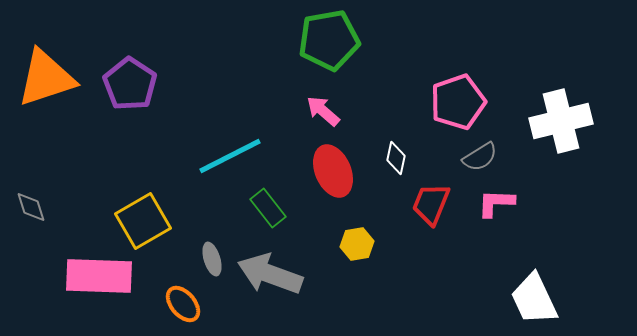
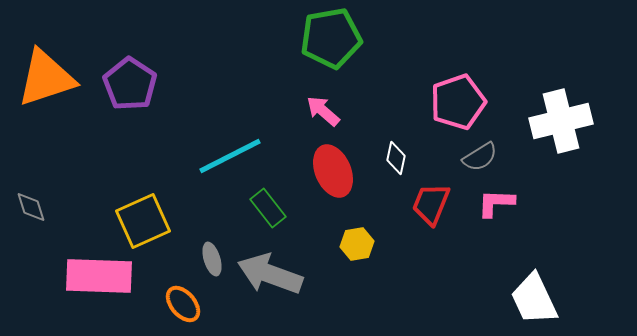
green pentagon: moved 2 px right, 2 px up
yellow square: rotated 6 degrees clockwise
